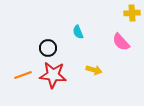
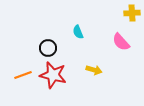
red star: rotated 8 degrees clockwise
